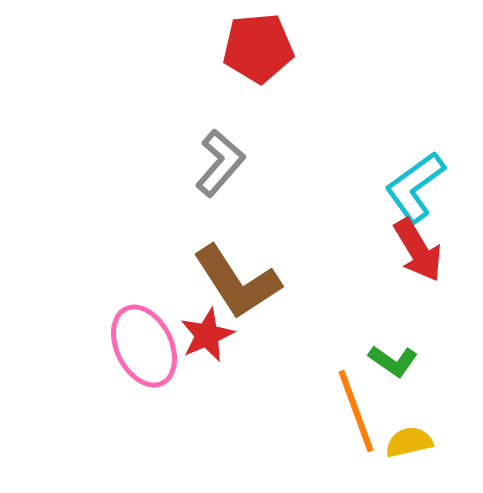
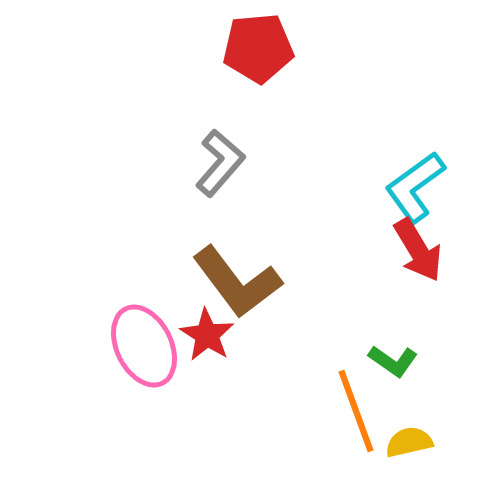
brown L-shape: rotated 4 degrees counterclockwise
red star: rotated 16 degrees counterclockwise
